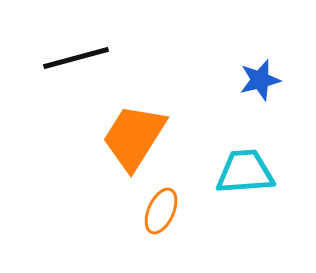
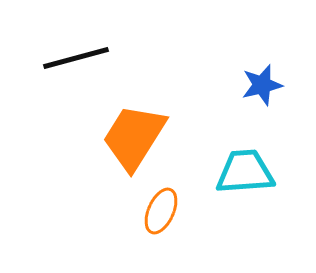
blue star: moved 2 px right, 5 px down
